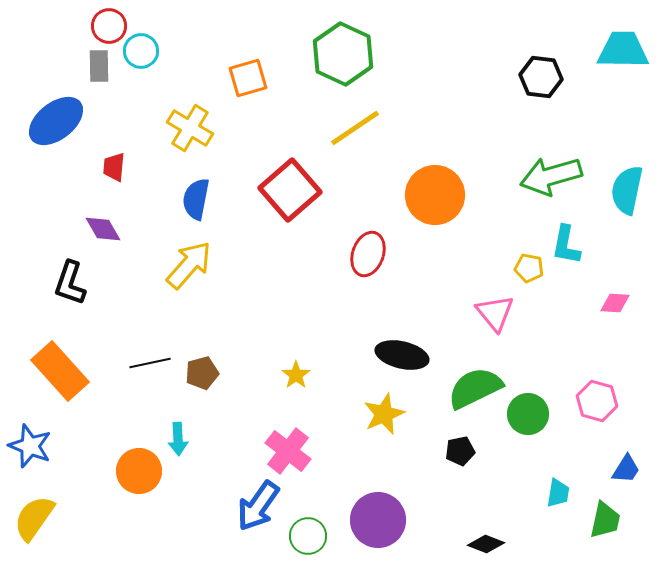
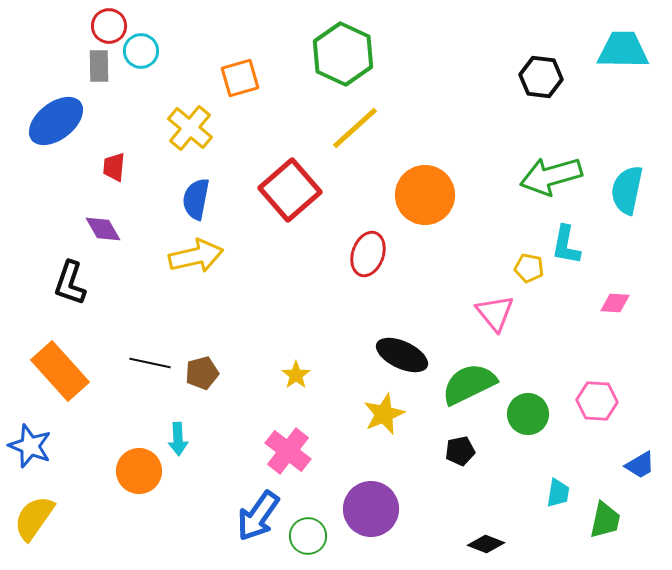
orange square at (248, 78): moved 8 px left
yellow cross at (190, 128): rotated 9 degrees clockwise
yellow line at (355, 128): rotated 8 degrees counterclockwise
orange circle at (435, 195): moved 10 px left
yellow arrow at (189, 265): moved 7 px right, 9 px up; rotated 36 degrees clockwise
black ellipse at (402, 355): rotated 12 degrees clockwise
black line at (150, 363): rotated 24 degrees clockwise
green semicircle at (475, 388): moved 6 px left, 4 px up
pink hexagon at (597, 401): rotated 12 degrees counterclockwise
blue trapezoid at (626, 469): moved 14 px right, 4 px up; rotated 28 degrees clockwise
blue arrow at (258, 506): moved 10 px down
purple circle at (378, 520): moved 7 px left, 11 px up
